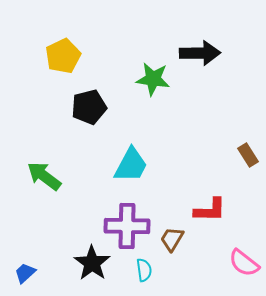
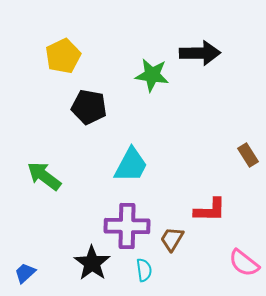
green star: moved 1 px left, 4 px up
black pentagon: rotated 24 degrees clockwise
